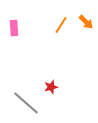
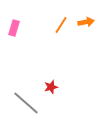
orange arrow: rotated 56 degrees counterclockwise
pink rectangle: rotated 21 degrees clockwise
